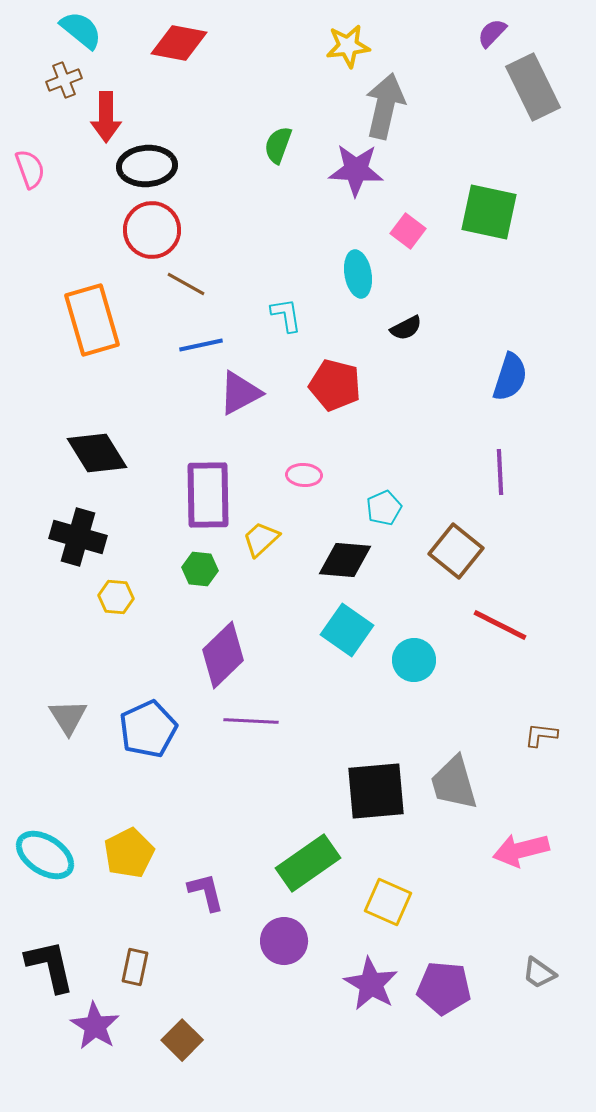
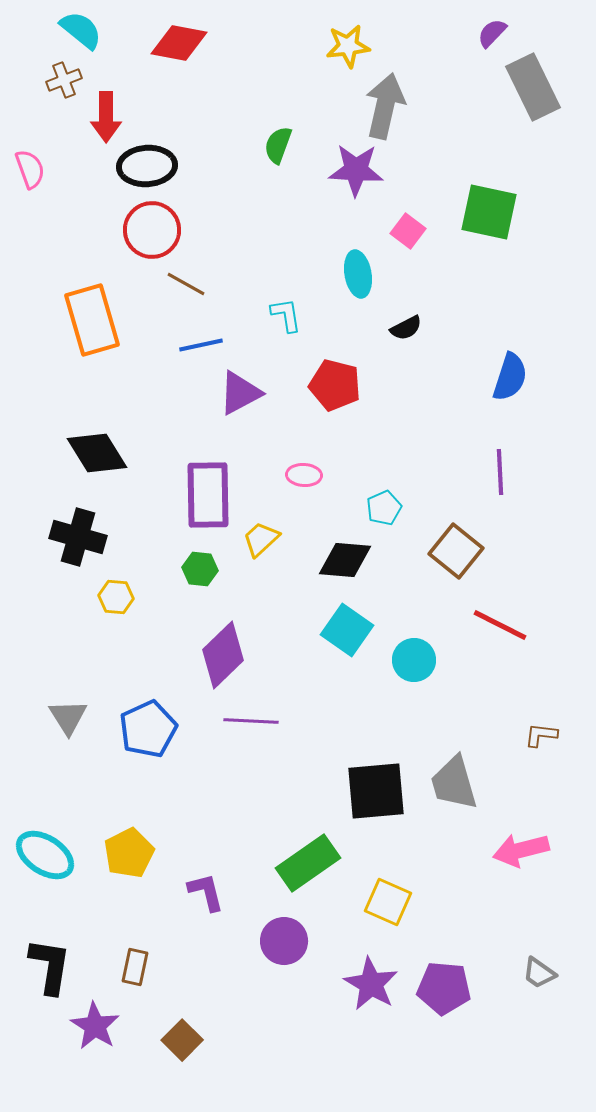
black L-shape at (50, 966): rotated 22 degrees clockwise
